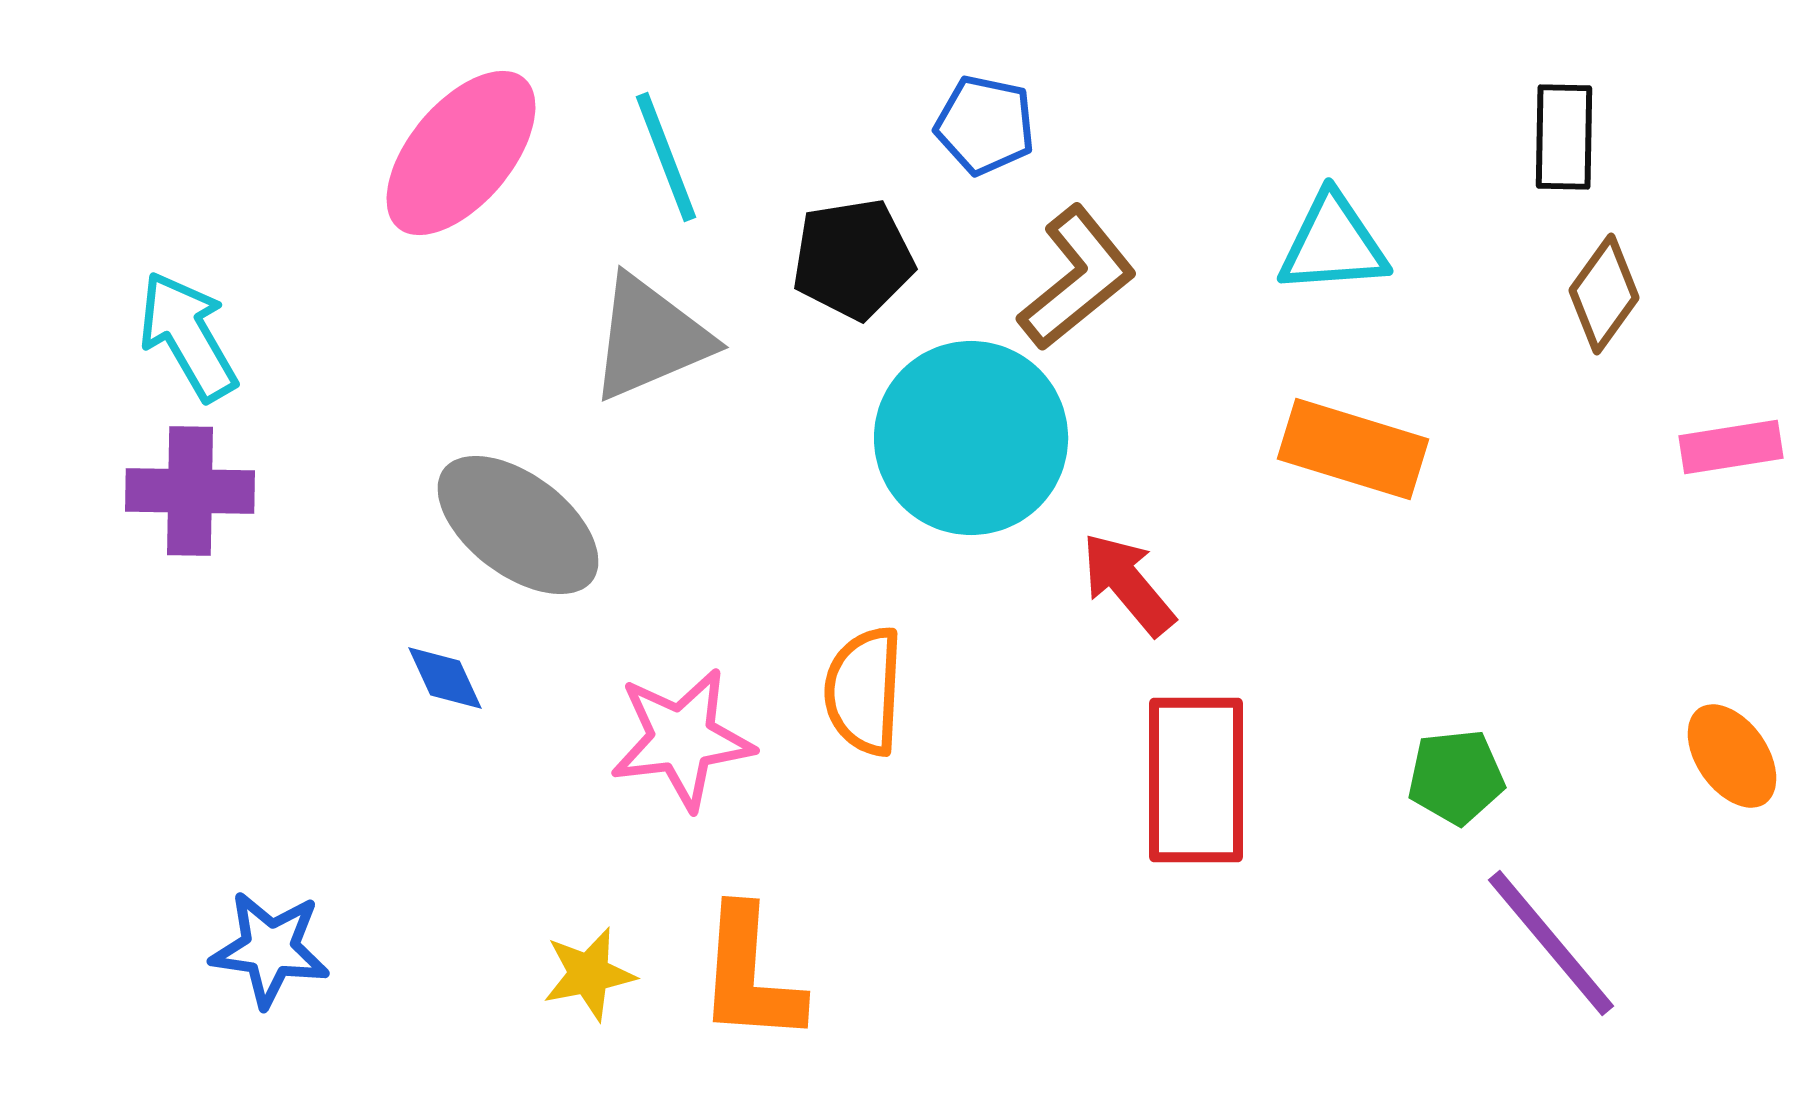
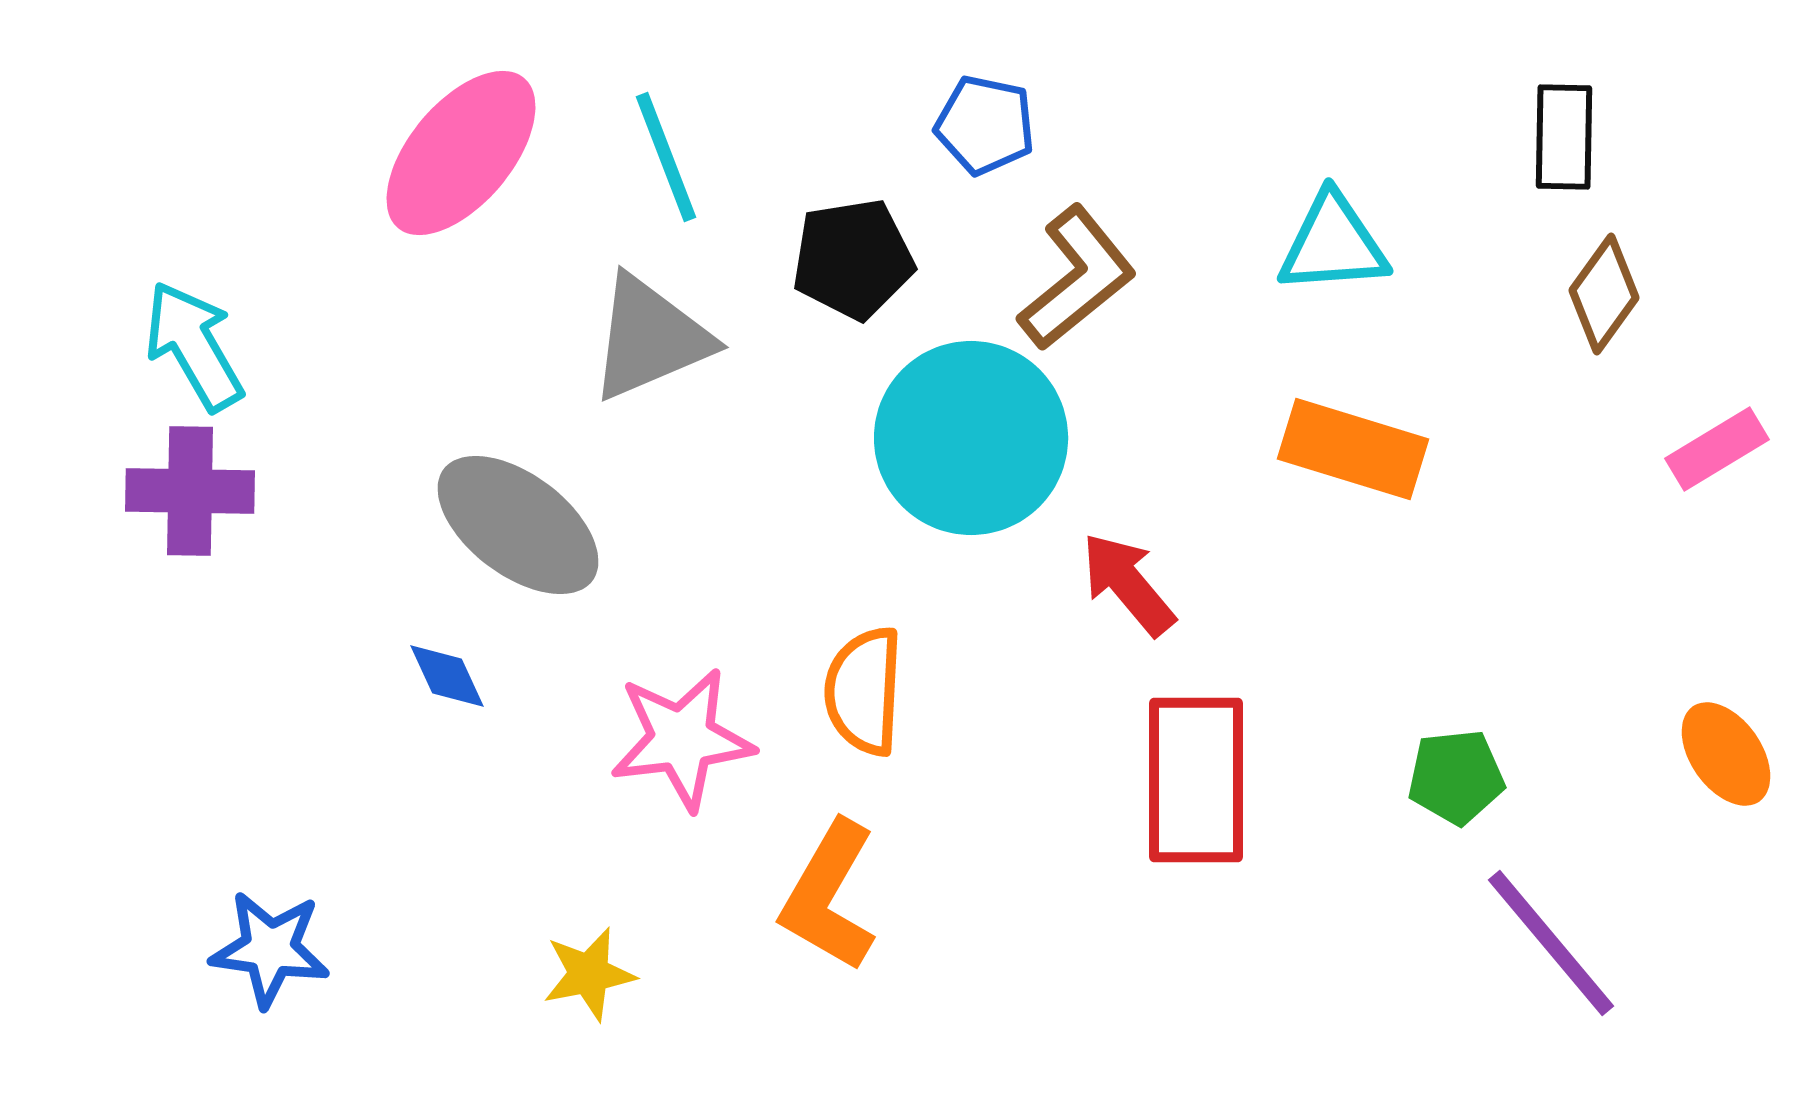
cyan arrow: moved 6 px right, 10 px down
pink rectangle: moved 14 px left, 2 px down; rotated 22 degrees counterclockwise
blue diamond: moved 2 px right, 2 px up
orange ellipse: moved 6 px left, 2 px up
orange L-shape: moved 79 px right, 79 px up; rotated 26 degrees clockwise
